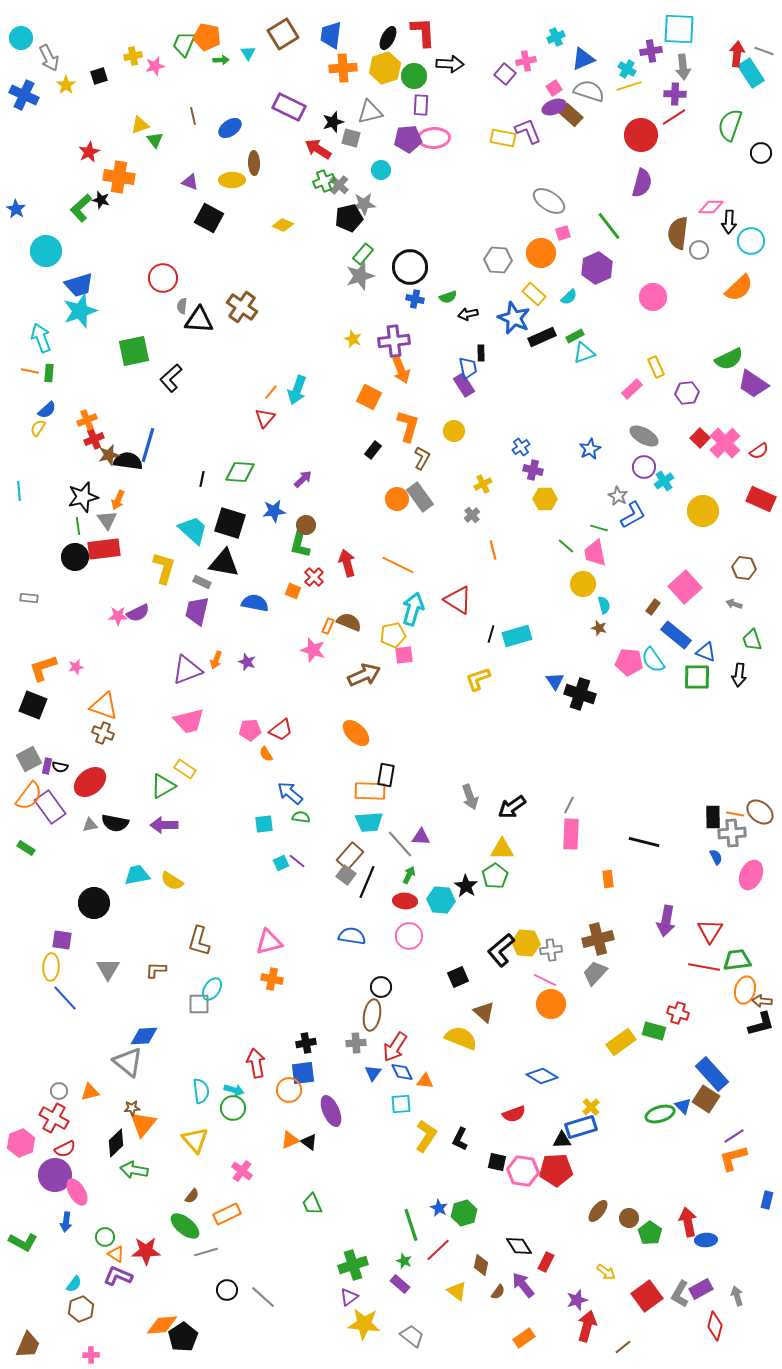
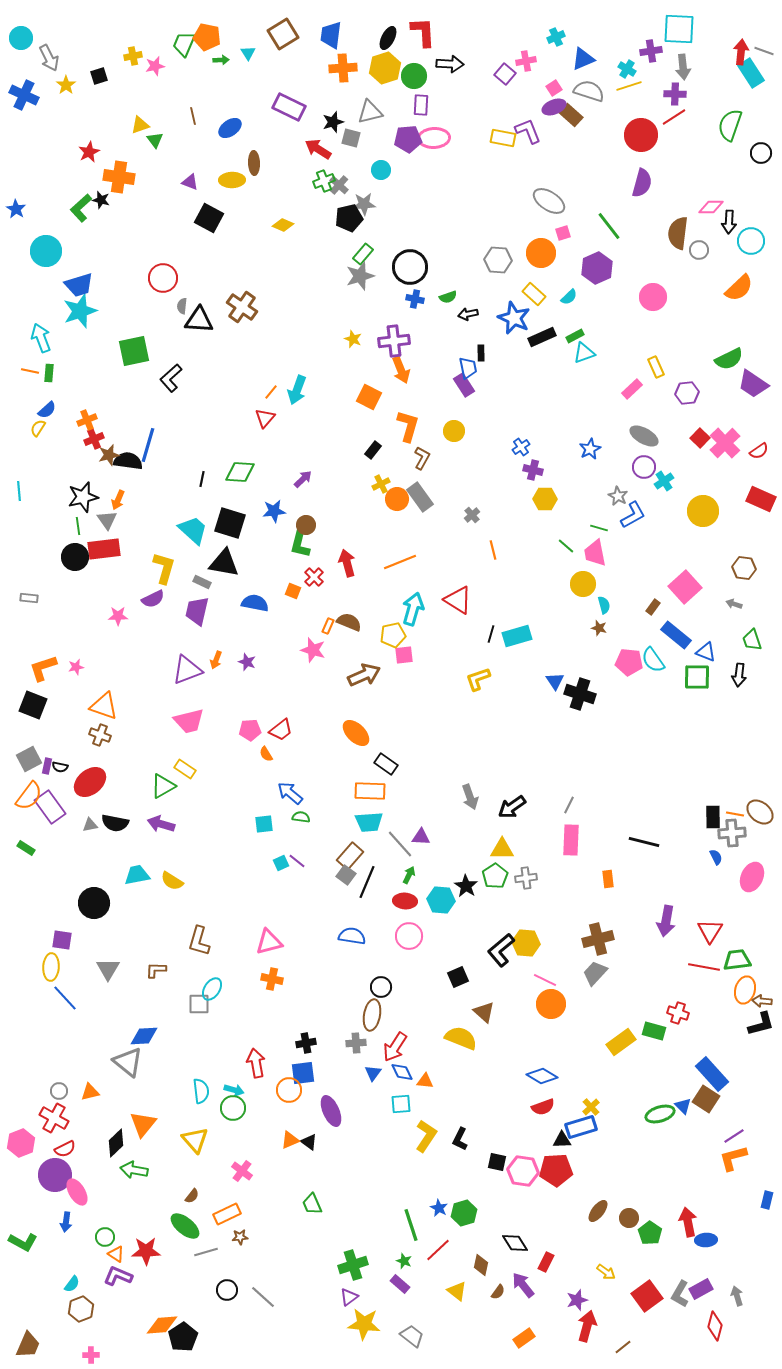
red arrow at (737, 54): moved 4 px right, 2 px up
yellow cross at (483, 484): moved 102 px left
orange line at (398, 565): moved 2 px right, 3 px up; rotated 48 degrees counterclockwise
purple semicircle at (138, 613): moved 15 px right, 14 px up
brown cross at (103, 733): moved 3 px left, 2 px down
black rectangle at (386, 775): moved 11 px up; rotated 65 degrees counterclockwise
purple arrow at (164, 825): moved 3 px left, 1 px up; rotated 16 degrees clockwise
pink rectangle at (571, 834): moved 6 px down
pink ellipse at (751, 875): moved 1 px right, 2 px down
gray cross at (551, 950): moved 25 px left, 72 px up
brown star at (132, 1108): moved 108 px right, 129 px down
red semicircle at (514, 1114): moved 29 px right, 7 px up
black diamond at (519, 1246): moved 4 px left, 3 px up
cyan semicircle at (74, 1284): moved 2 px left
